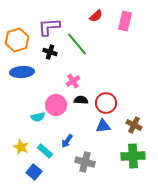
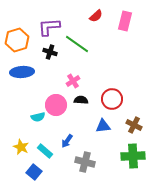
green line: rotated 15 degrees counterclockwise
red circle: moved 6 px right, 4 px up
